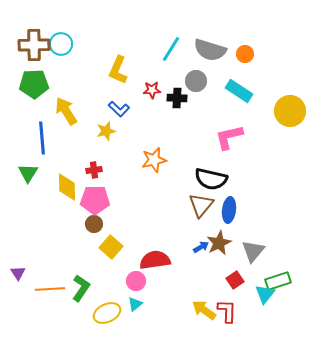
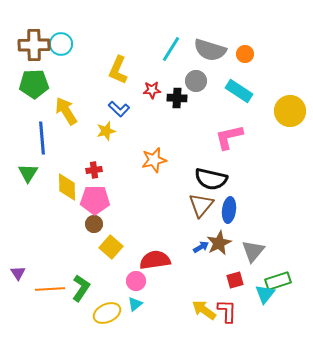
red square at (235, 280): rotated 18 degrees clockwise
